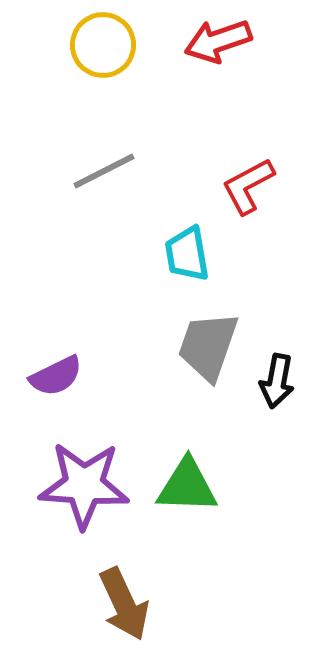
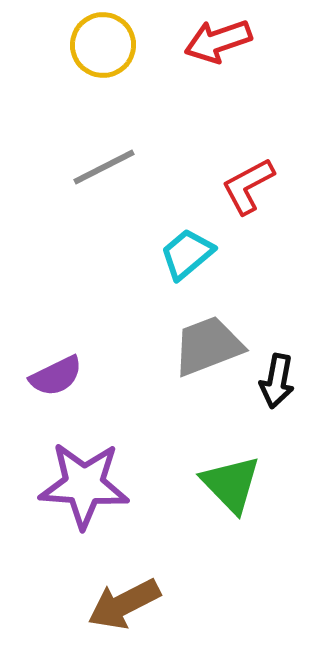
gray line: moved 4 px up
cyan trapezoid: rotated 60 degrees clockwise
gray trapezoid: rotated 50 degrees clockwise
green triangle: moved 44 px right, 2 px up; rotated 44 degrees clockwise
brown arrow: rotated 88 degrees clockwise
